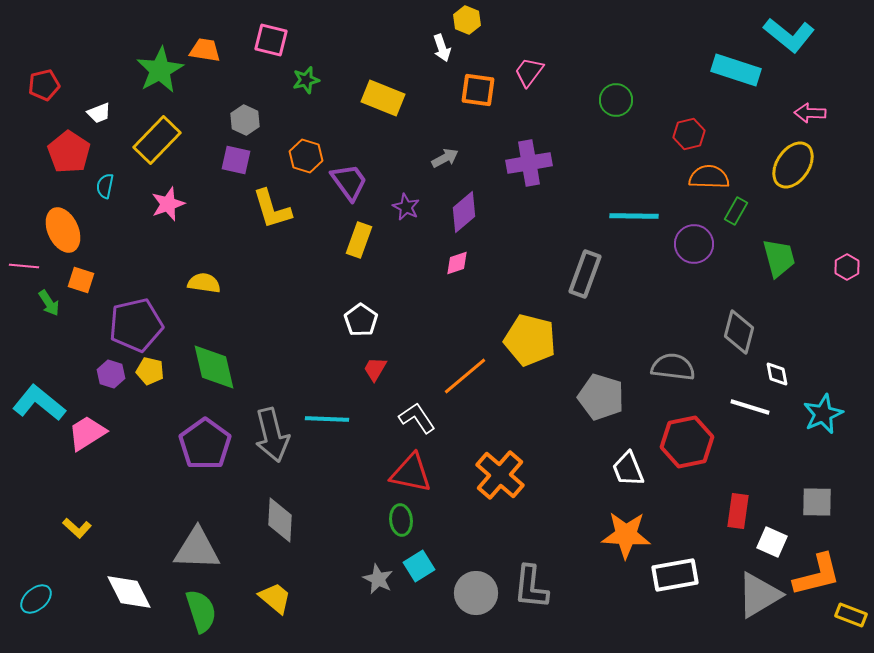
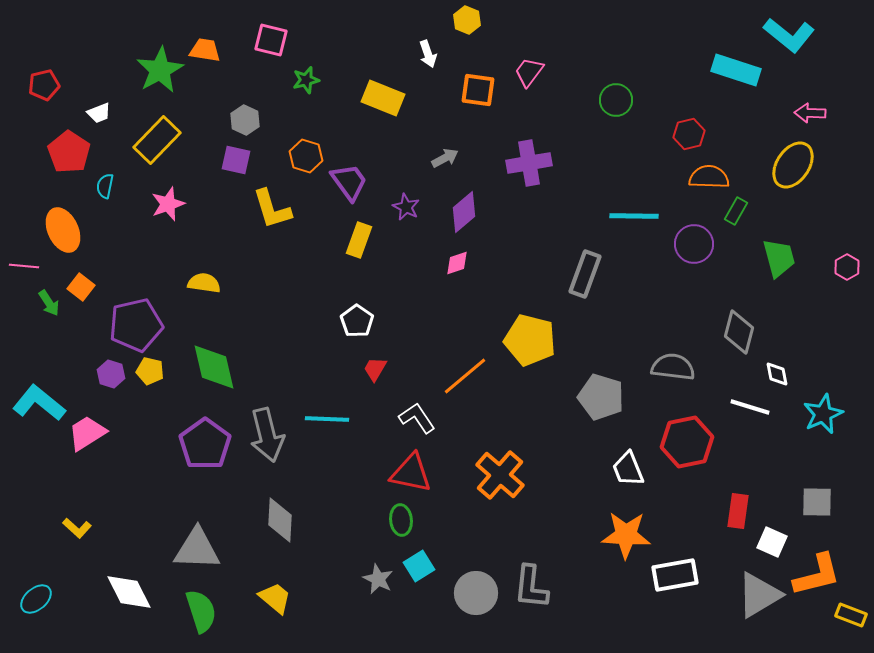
white arrow at (442, 48): moved 14 px left, 6 px down
orange square at (81, 280): moved 7 px down; rotated 20 degrees clockwise
white pentagon at (361, 320): moved 4 px left, 1 px down
gray arrow at (272, 435): moved 5 px left
